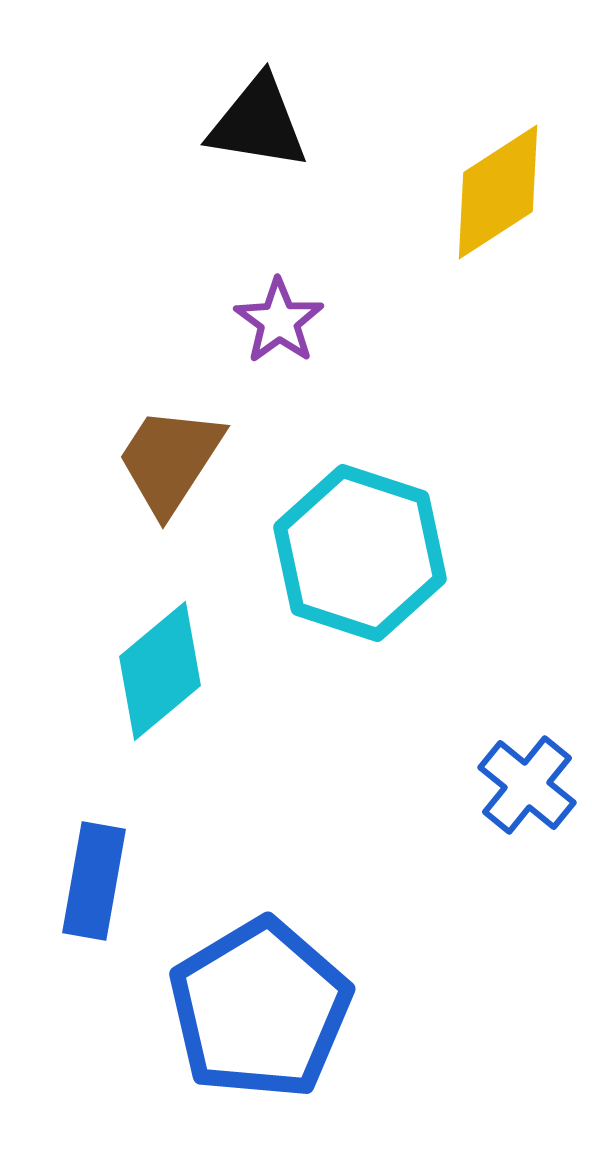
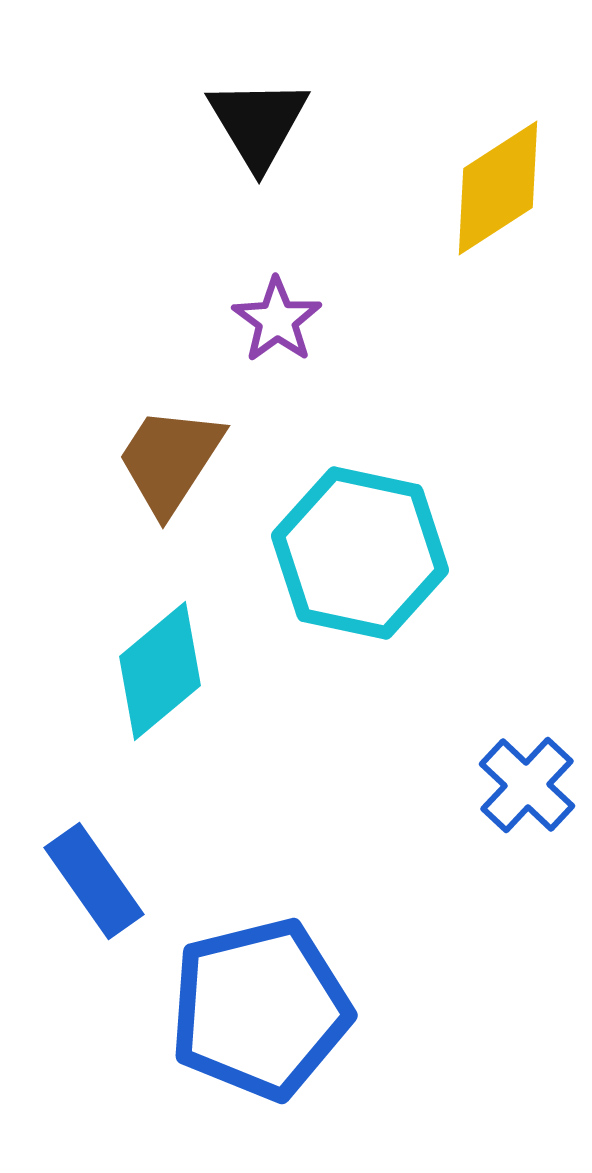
black triangle: rotated 50 degrees clockwise
yellow diamond: moved 4 px up
purple star: moved 2 px left, 1 px up
cyan hexagon: rotated 6 degrees counterclockwise
blue cross: rotated 4 degrees clockwise
blue rectangle: rotated 45 degrees counterclockwise
blue pentagon: rotated 17 degrees clockwise
